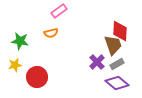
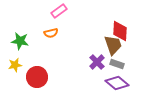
gray rectangle: rotated 48 degrees clockwise
